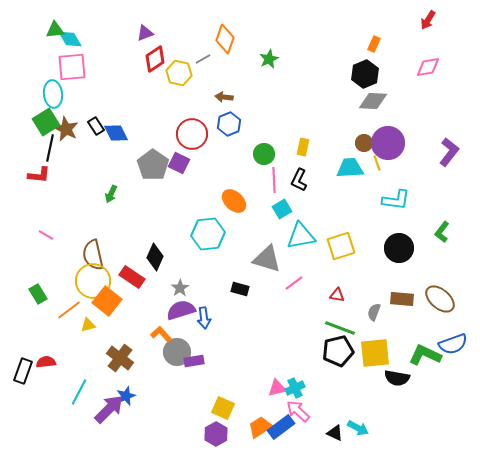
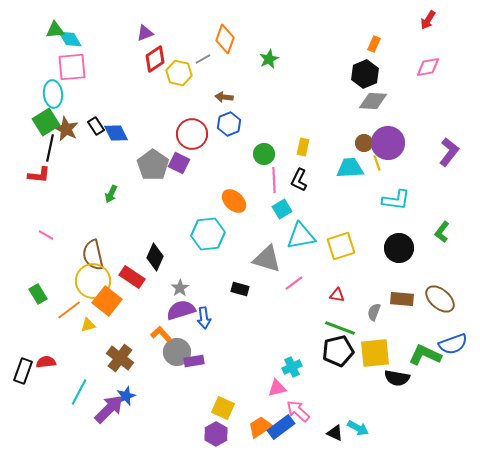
cyan cross at (295, 388): moved 3 px left, 21 px up
